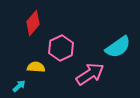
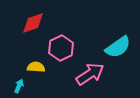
red diamond: rotated 30 degrees clockwise
cyan arrow: rotated 24 degrees counterclockwise
